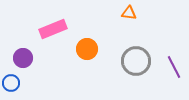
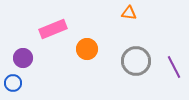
blue circle: moved 2 px right
